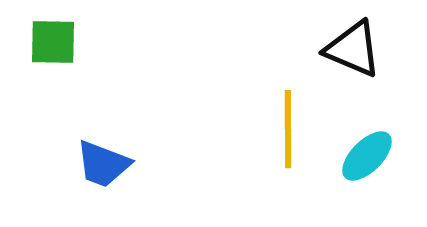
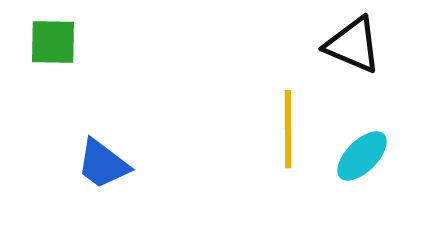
black triangle: moved 4 px up
cyan ellipse: moved 5 px left
blue trapezoid: rotated 16 degrees clockwise
